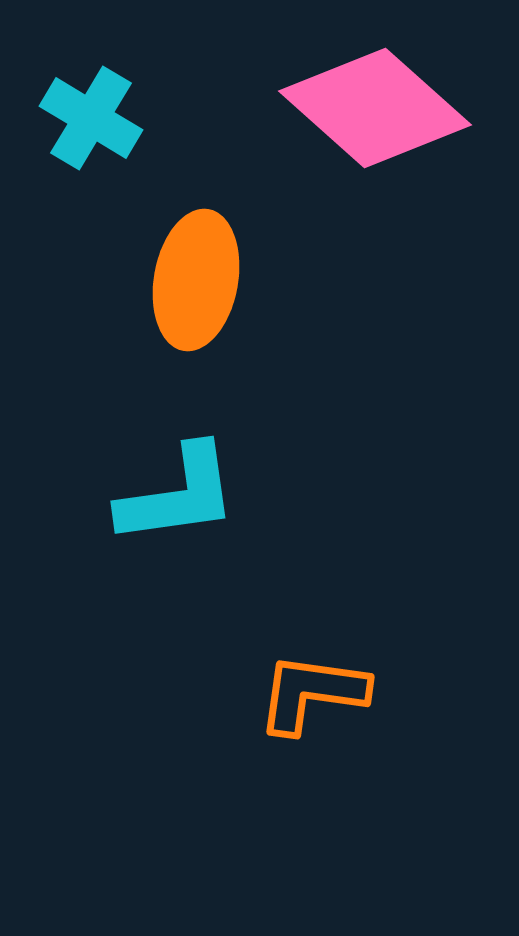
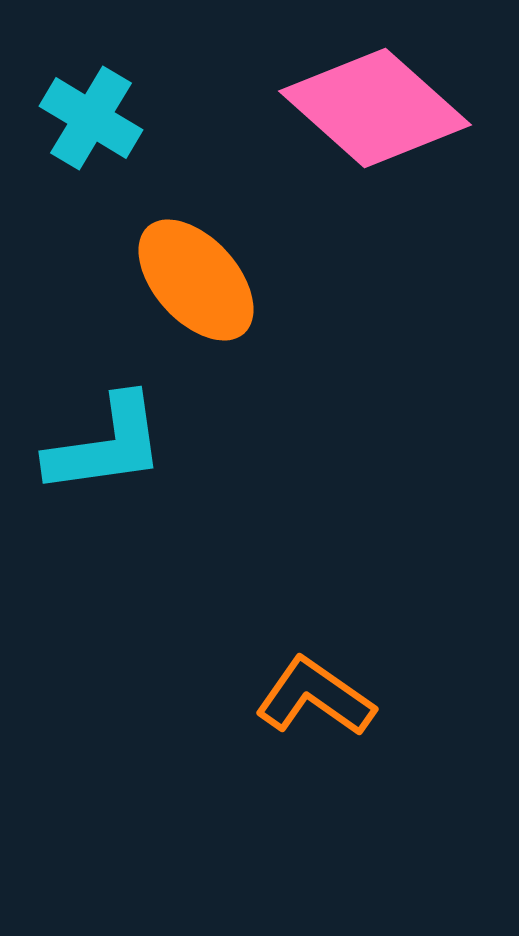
orange ellipse: rotated 52 degrees counterclockwise
cyan L-shape: moved 72 px left, 50 px up
orange L-shape: moved 3 px right, 4 px down; rotated 27 degrees clockwise
